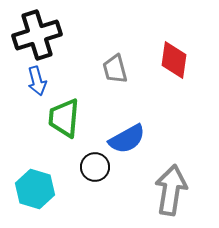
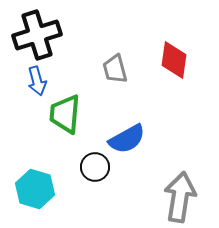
green trapezoid: moved 1 px right, 4 px up
gray arrow: moved 9 px right, 7 px down
